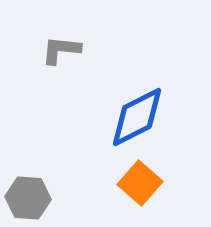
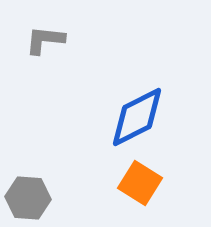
gray L-shape: moved 16 px left, 10 px up
orange square: rotated 9 degrees counterclockwise
